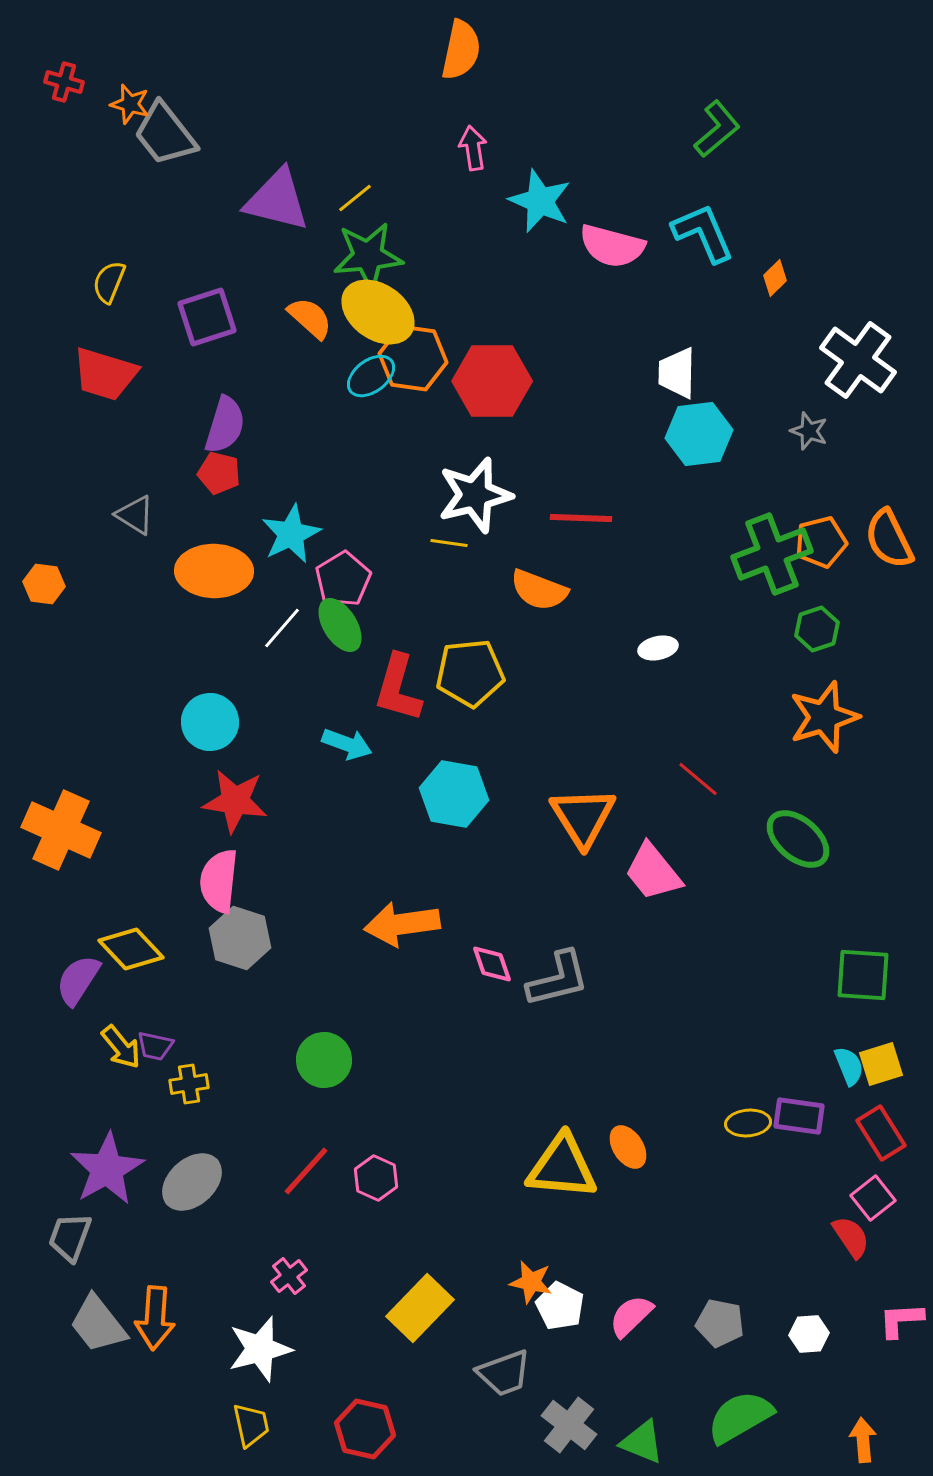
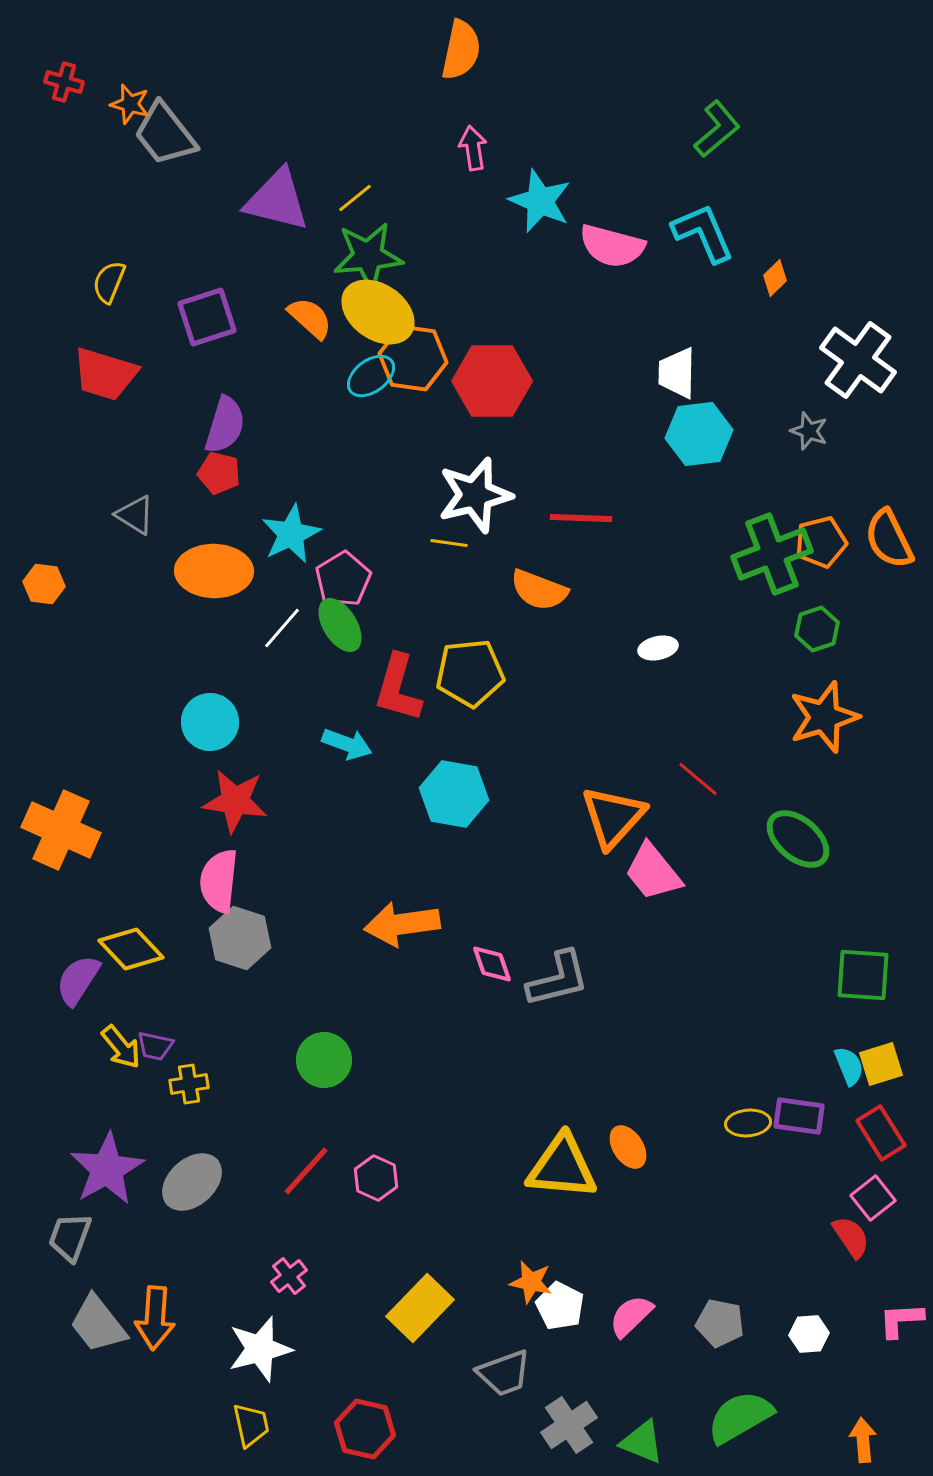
orange triangle at (583, 817): moved 30 px right; rotated 14 degrees clockwise
gray cross at (569, 1425): rotated 18 degrees clockwise
